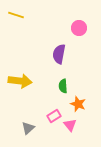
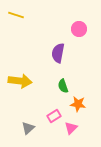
pink circle: moved 1 px down
purple semicircle: moved 1 px left, 1 px up
green semicircle: rotated 16 degrees counterclockwise
orange star: rotated 14 degrees counterclockwise
pink triangle: moved 1 px right, 3 px down; rotated 24 degrees clockwise
